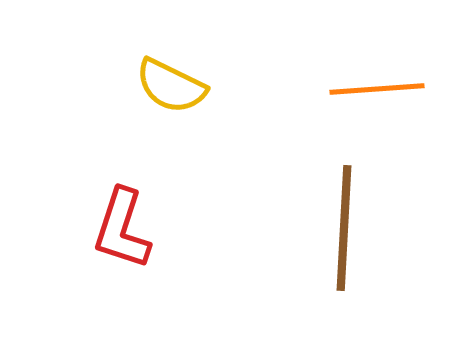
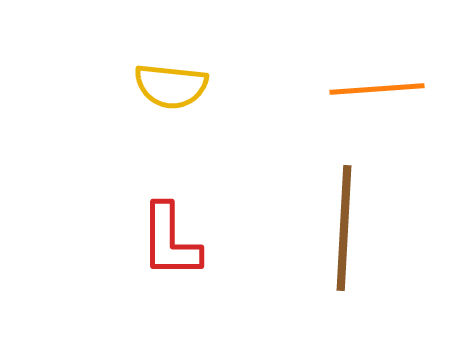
yellow semicircle: rotated 20 degrees counterclockwise
red L-shape: moved 48 px right, 12 px down; rotated 18 degrees counterclockwise
